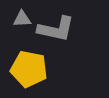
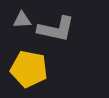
gray triangle: moved 1 px down
